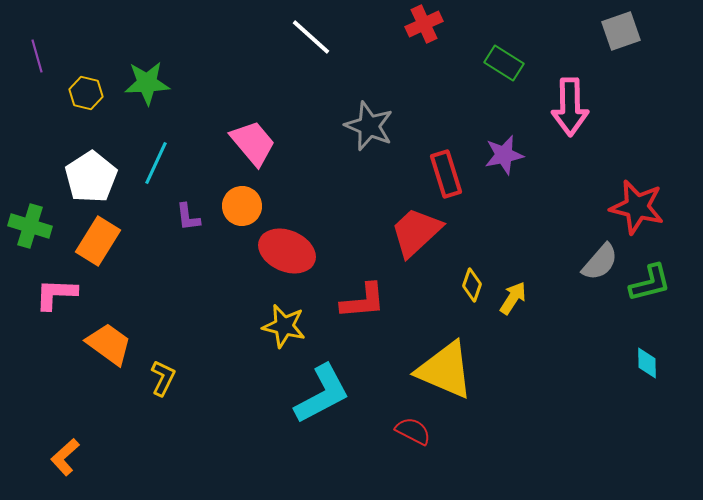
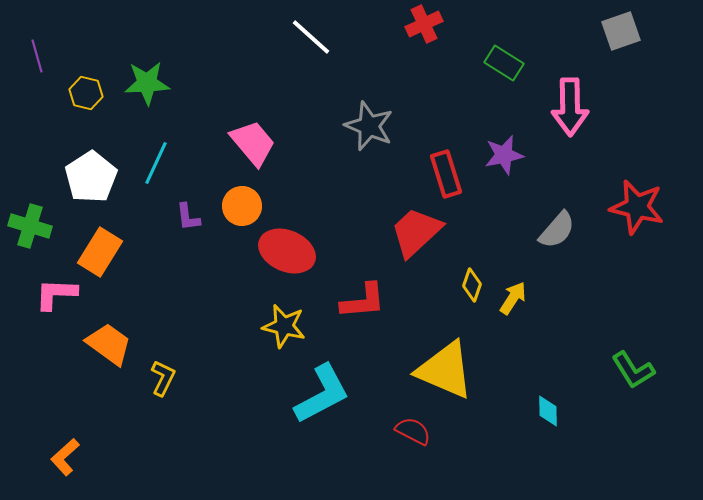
orange rectangle: moved 2 px right, 11 px down
gray semicircle: moved 43 px left, 32 px up
green L-shape: moved 17 px left, 87 px down; rotated 72 degrees clockwise
cyan diamond: moved 99 px left, 48 px down
